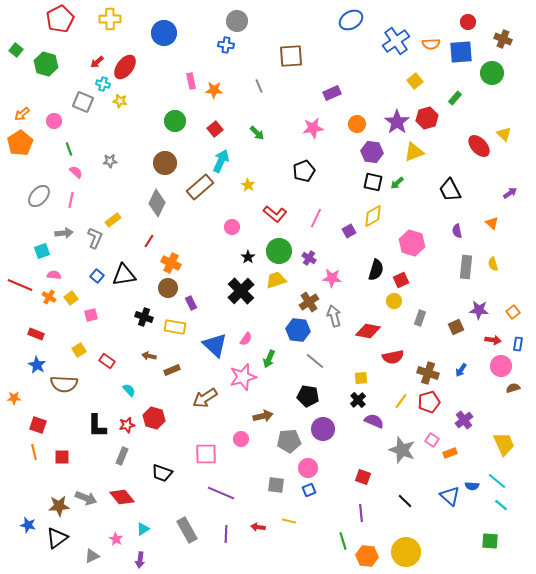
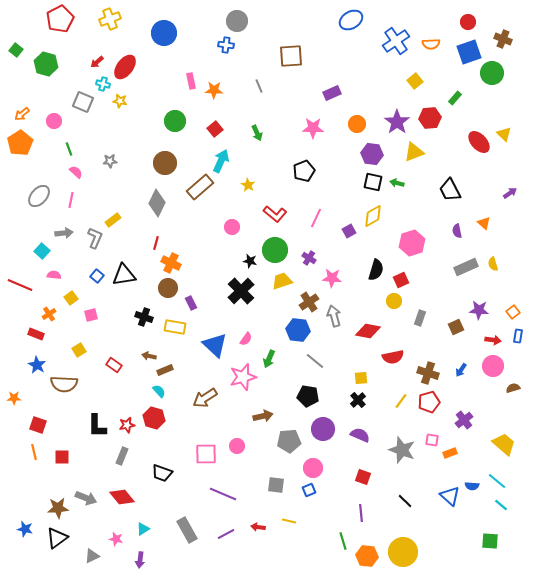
yellow cross at (110, 19): rotated 20 degrees counterclockwise
blue square at (461, 52): moved 8 px right; rotated 15 degrees counterclockwise
red hexagon at (427, 118): moved 3 px right; rotated 10 degrees clockwise
pink star at (313, 128): rotated 10 degrees clockwise
green arrow at (257, 133): rotated 21 degrees clockwise
red ellipse at (479, 146): moved 4 px up
purple hexagon at (372, 152): moved 2 px down
green arrow at (397, 183): rotated 56 degrees clockwise
orange triangle at (492, 223): moved 8 px left
red line at (149, 241): moved 7 px right, 2 px down; rotated 16 degrees counterclockwise
pink hexagon at (412, 243): rotated 25 degrees clockwise
cyan square at (42, 251): rotated 28 degrees counterclockwise
green circle at (279, 251): moved 4 px left, 1 px up
black star at (248, 257): moved 2 px right, 4 px down; rotated 24 degrees counterclockwise
gray rectangle at (466, 267): rotated 60 degrees clockwise
yellow trapezoid at (276, 280): moved 6 px right, 1 px down
orange cross at (49, 297): moved 17 px down; rotated 24 degrees clockwise
blue rectangle at (518, 344): moved 8 px up
red rectangle at (107, 361): moved 7 px right, 4 px down
pink circle at (501, 366): moved 8 px left
brown rectangle at (172, 370): moved 7 px left
cyan semicircle at (129, 390): moved 30 px right, 1 px down
purple semicircle at (374, 421): moved 14 px left, 14 px down
pink circle at (241, 439): moved 4 px left, 7 px down
pink square at (432, 440): rotated 24 degrees counterclockwise
yellow trapezoid at (504, 444): rotated 25 degrees counterclockwise
pink circle at (308, 468): moved 5 px right
purple line at (221, 493): moved 2 px right, 1 px down
brown star at (59, 506): moved 1 px left, 2 px down
blue star at (28, 525): moved 3 px left, 4 px down
purple line at (226, 534): rotated 60 degrees clockwise
pink star at (116, 539): rotated 16 degrees counterclockwise
yellow circle at (406, 552): moved 3 px left
